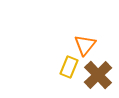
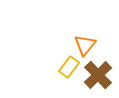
yellow rectangle: rotated 15 degrees clockwise
